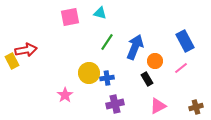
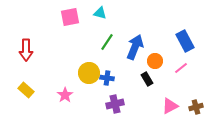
red arrow: rotated 100 degrees clockwise
yellow rectangle: moved 14 px right, 29 px down; rotated 21 degrees counterclockwise
blue cross: rotated 16 degrees clockwise
pink triangle: moved 12 px right
